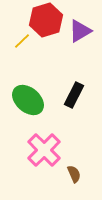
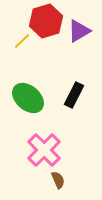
red hexagon: moved 1 px down
purple triangle: moved 1 px left
green ellipse: moved 2 px up
brown semicircle: moved 16 px left, 6 px down
